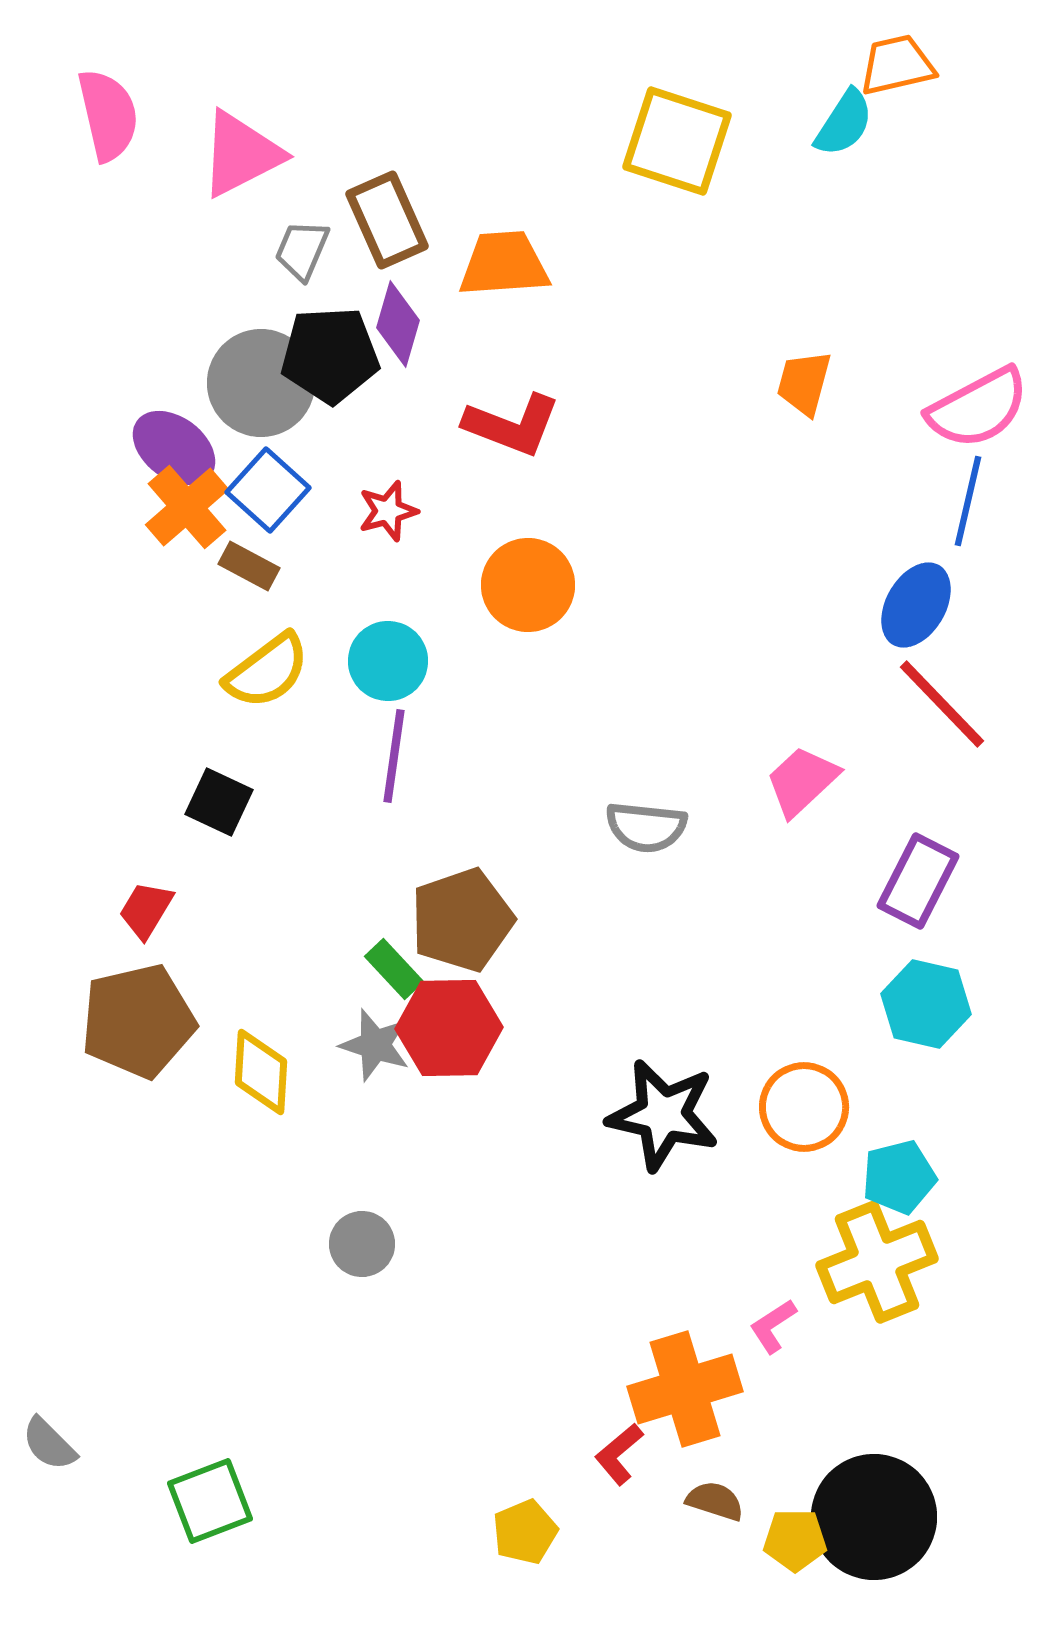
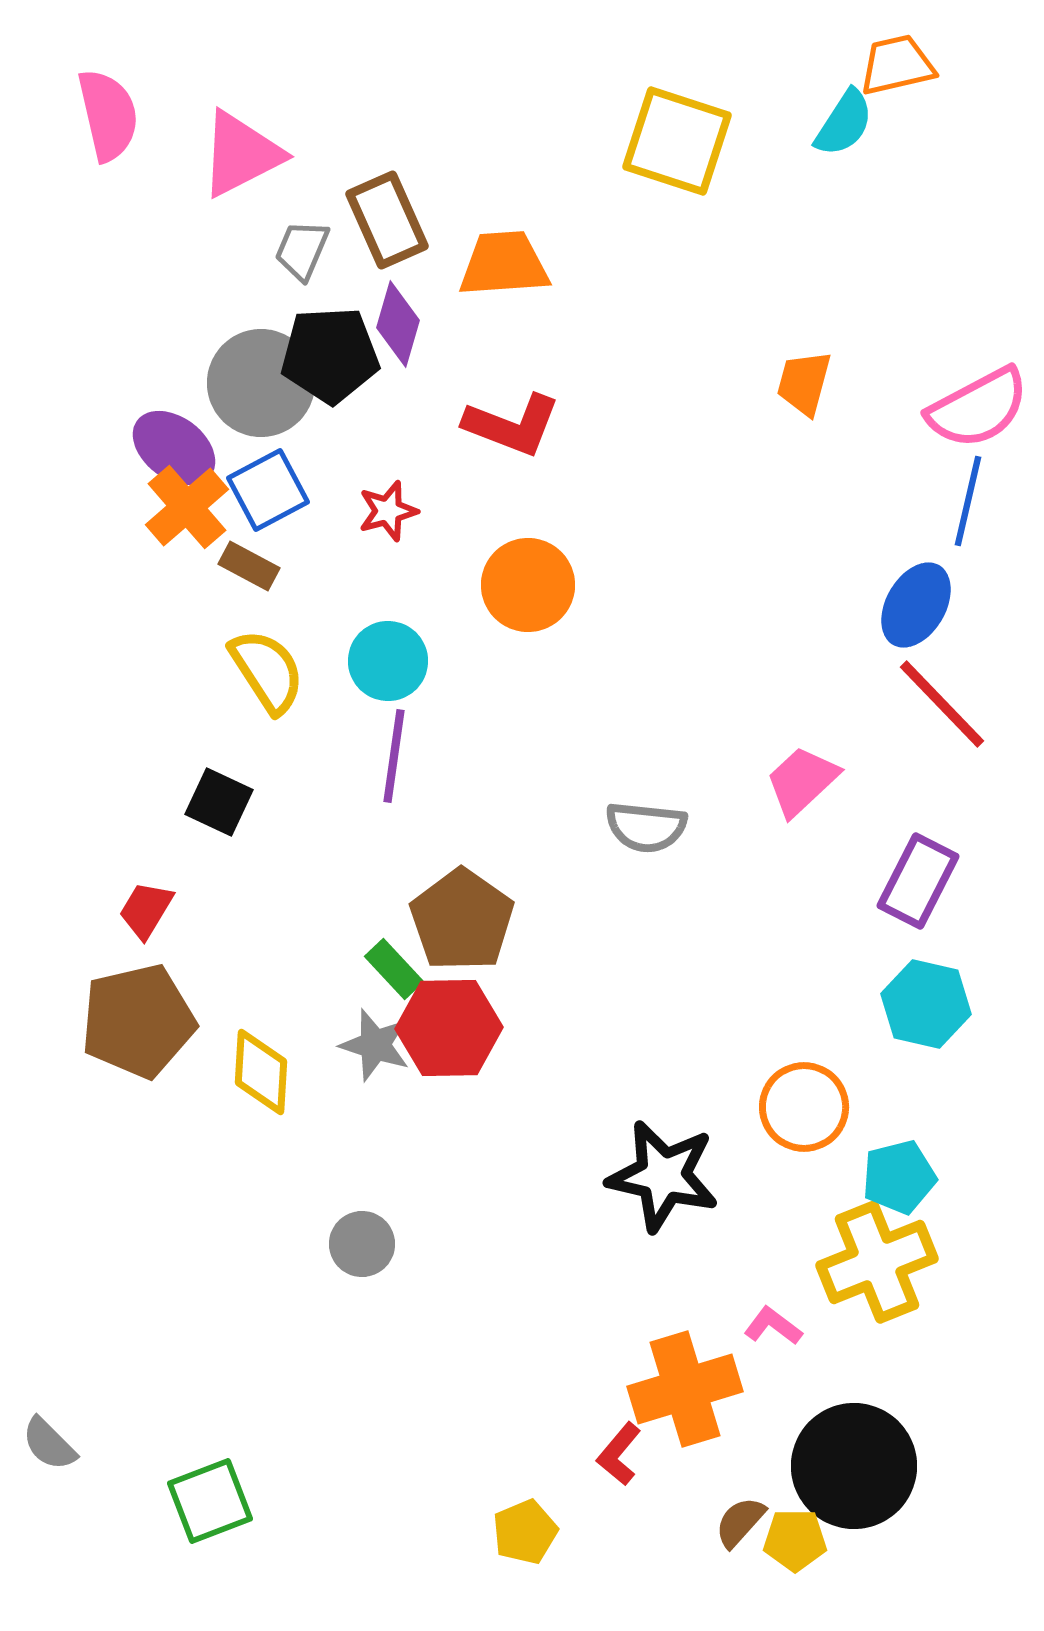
blue square at (268, 490): rotated 20 degrees clockwise
yellow semicircle at (267, 671): rotated 86 degrees counterclockwise
brown pentagon at (462, 920): rotated 18 degrees counterclockwise
black star at (663, 1115): moved 61 px down
pink L-shape at (773, 1326): rotated 70 degrees clockwise
red L-shape at (619, 1454): rotated 10 degrees counterclockwise
brown semicircle at (715, 1501): moved 25 px right, 21 px down; rotated 66 degrees counterclockwise
black circle at (874, 1517): moved 20 px left, 51 px up
